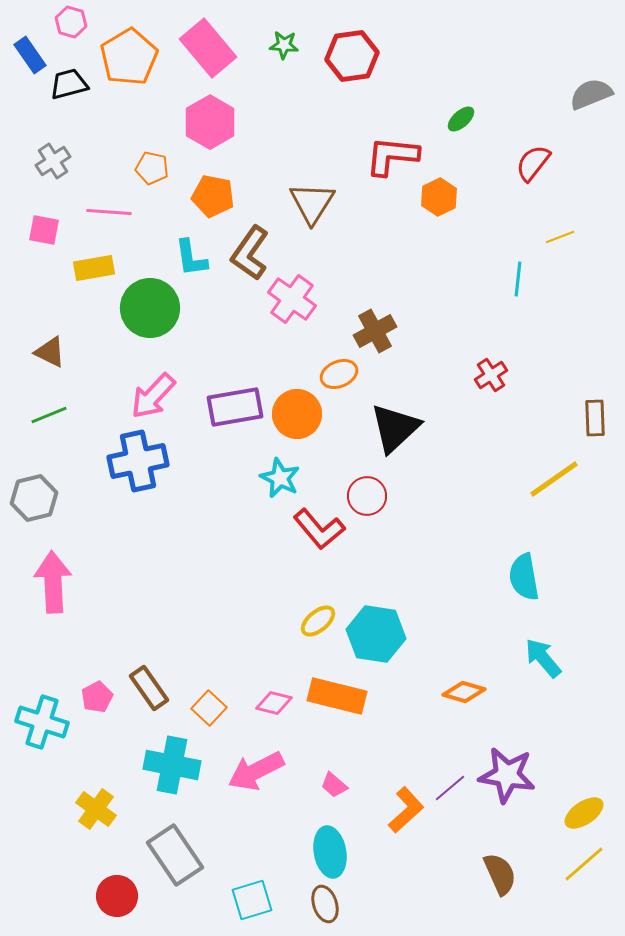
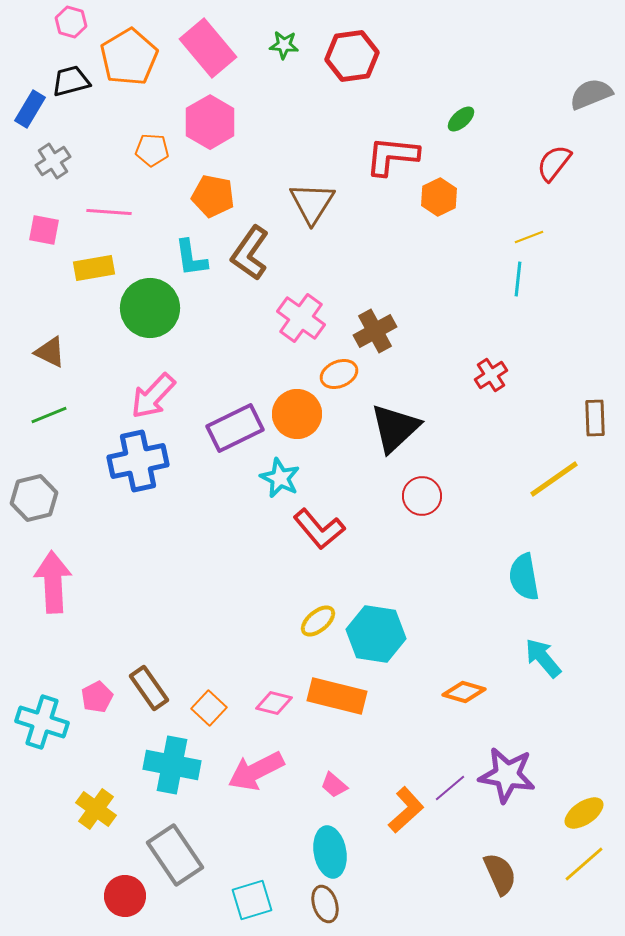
blue rectangle at (30, 55): moved 54 px down; rotated 66 degrees clockwise
black trapezoid at (69, 84): moved 2 px right, 3 px up
red semicircle at (533, 163): moved 21 px right
orange pentagon at (152, 168): moved 18 px up; rotated 8 degrees counterclockwise
yellow line at (560, 237): moved 31 px left
pink cross at (292, 299): moved 9 px right, 19 px down
purple rectangle at (235, 407): moved 21 px down; rotated 16 degrees counterclockwise
red circle at (367, 496): moved 55 px right
red circle at (117, 896): moved 8 px right
